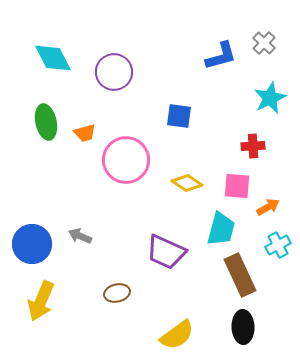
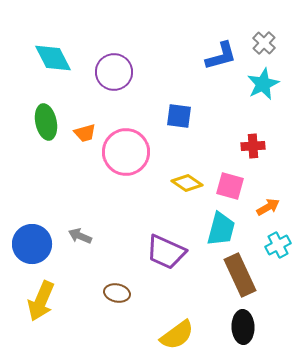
cyan star: moved 7 px left, 14 px up
pink circle: moved 8 px up
pink square: moved 7 px left; rotated 12 degrees clockwise
brown ellipse: rotated 25 degrees clockwise
